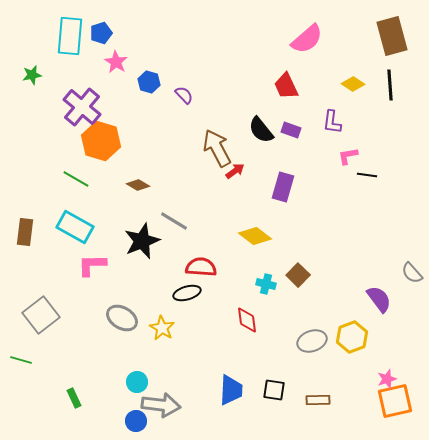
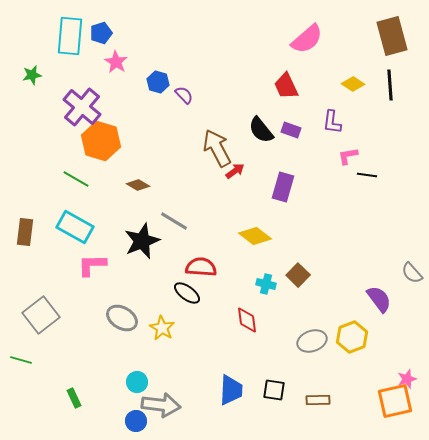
blue hexagon at (149, 82): moved 9 px right
black ellipse at (187, 293): rotated 52 degrees clockwise
pink star at (387, 379): moved 20 px right
